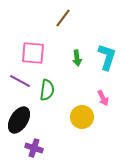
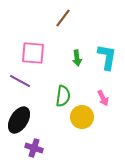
cyan L-shape: rotated 8 degrees counterclockwise
green semicircle: moved 16 px right, 6 px down
